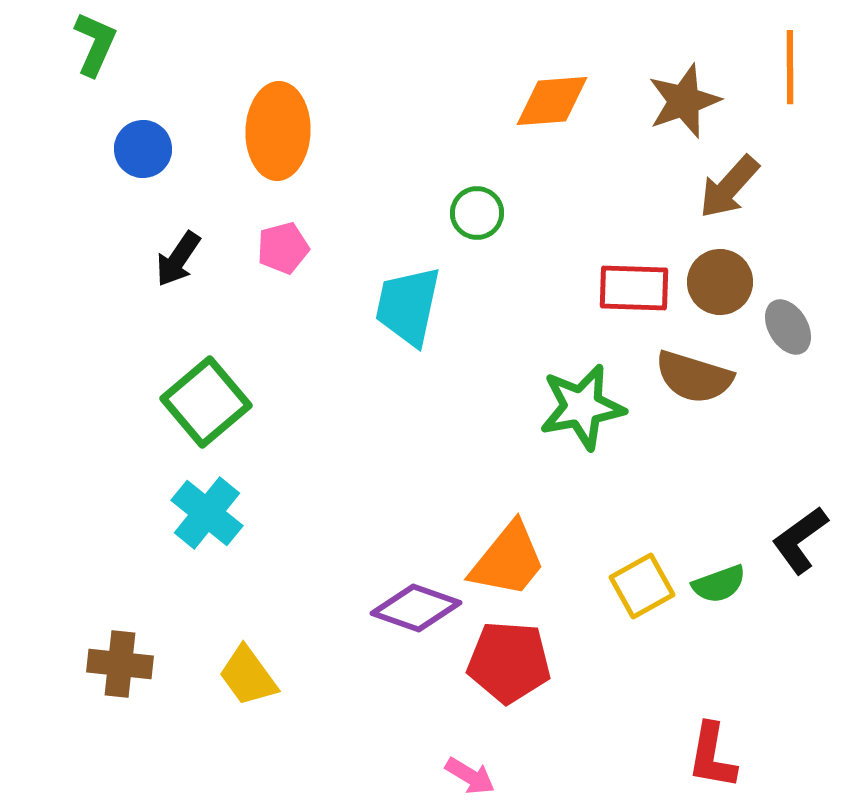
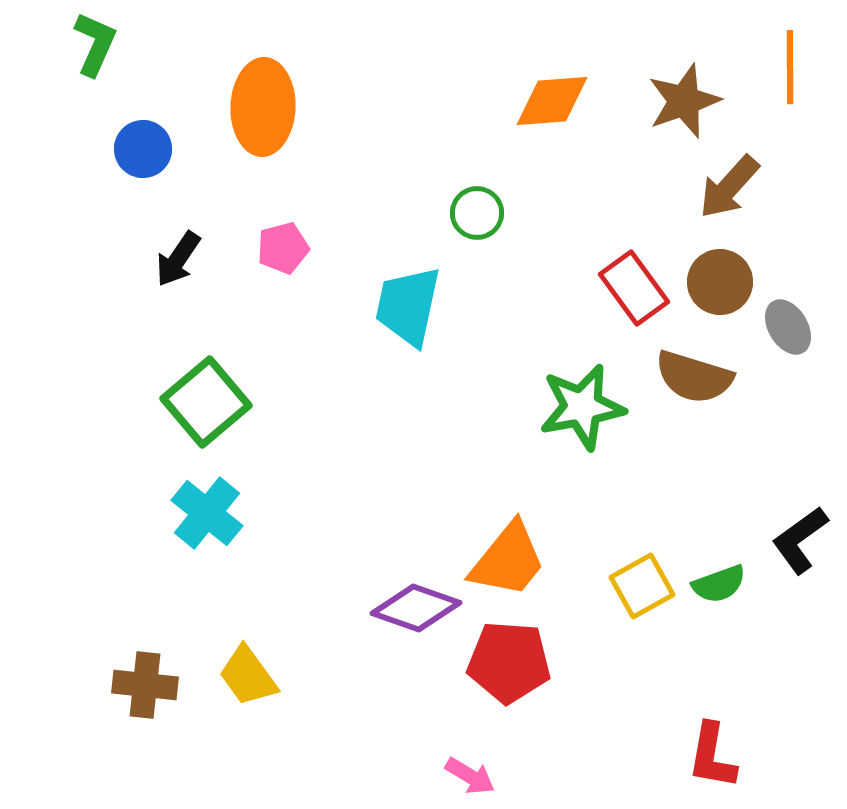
orange ellipse: moved 15 px left, 24 px up
red rectangle: rotated 52 degrees clockwise
brown cross: moved 25 px right, 21 px down
